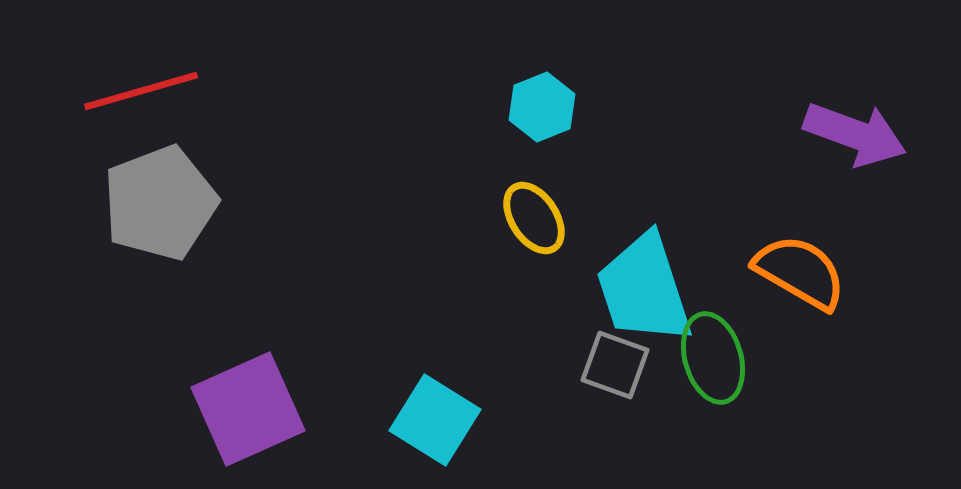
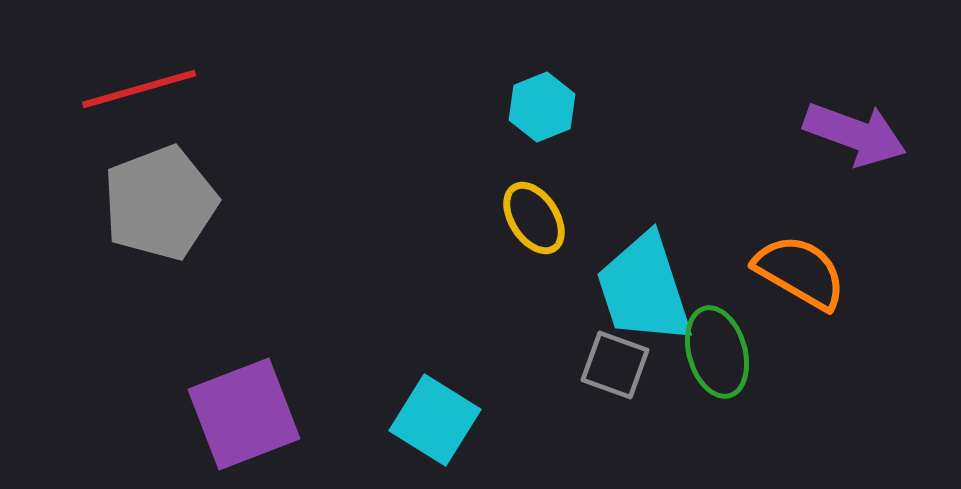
red line: moved 2 px left, 2 px up
green ellipse: moved 4 px right, 6 px up
purple square: moved 4 px left, 5 px down; rotated 3 degrees clockwise
